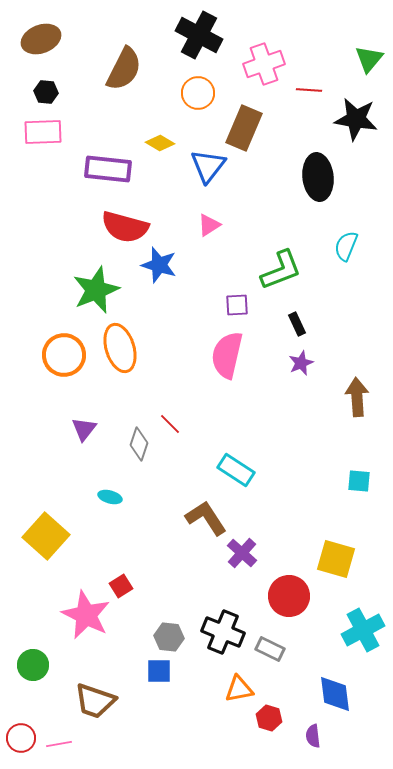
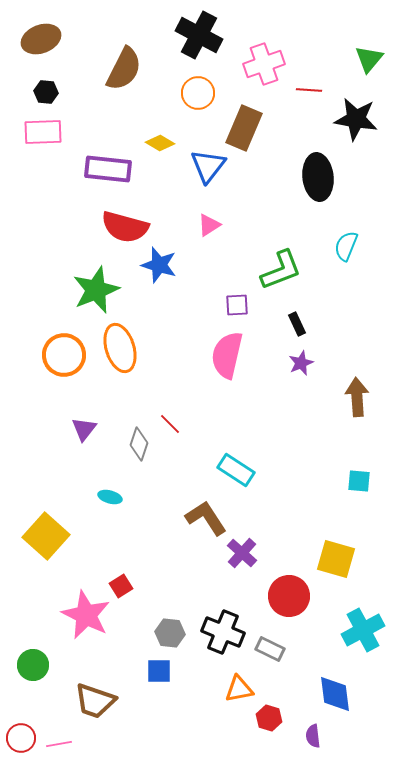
gray hexagon at (169, 637): moved 1 px right, 4 px up
